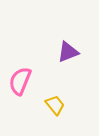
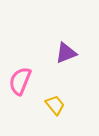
purple triangle: moved 2 px left, 1 px down
